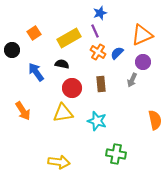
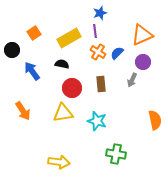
purple line: rotated 16 degrees clockwise
blue arrow: moved 4 px left, 1 px up
